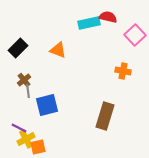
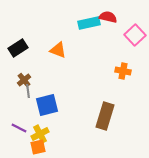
black rectangle: rotated 12 degrees clockwise
yellow cross: moved 14 px right, 5 px up
